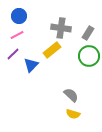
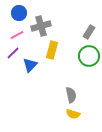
blue circle: moved 3 px up
gray cross: moved 20 px left, 2 px up; rotated 24 degrees counterclockwise
gray rectangle: moved 1 px right, 1 px up
yellow rectangle: rotated 36 degrees counterclockwise
purple line: moved 1 px up
blue triangle: moved 1 px left
gray semicircle: rotated 35 degrees clockwise
